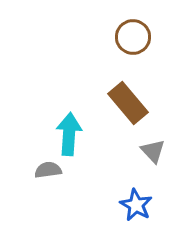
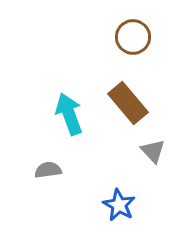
cyan arrow: moved 20 px up; rotated 24 degrees counterclockwise
blue star: moved 17 px left
